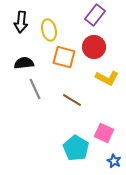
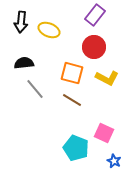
yellow ellipse: rotated 55 degrees counterclockwise
orange square: moved 8 px right, 16 px down
gray line: rotated 15 degrees counterclockwise
cyan pentagon: rotated 10 degrees counterclockwise
